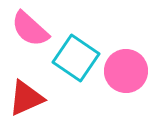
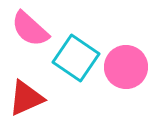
pink circle: moved 4 px up
